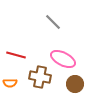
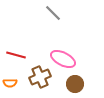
gray line: moved 9 px up
brown cross: rotated 35 degrees counterclockwise
